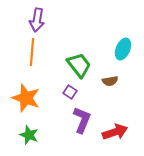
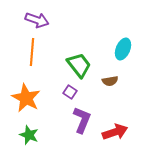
purple arrow: rotated 80 degrees counterclockwise
orange star: rotated 8 degrees clockwise
